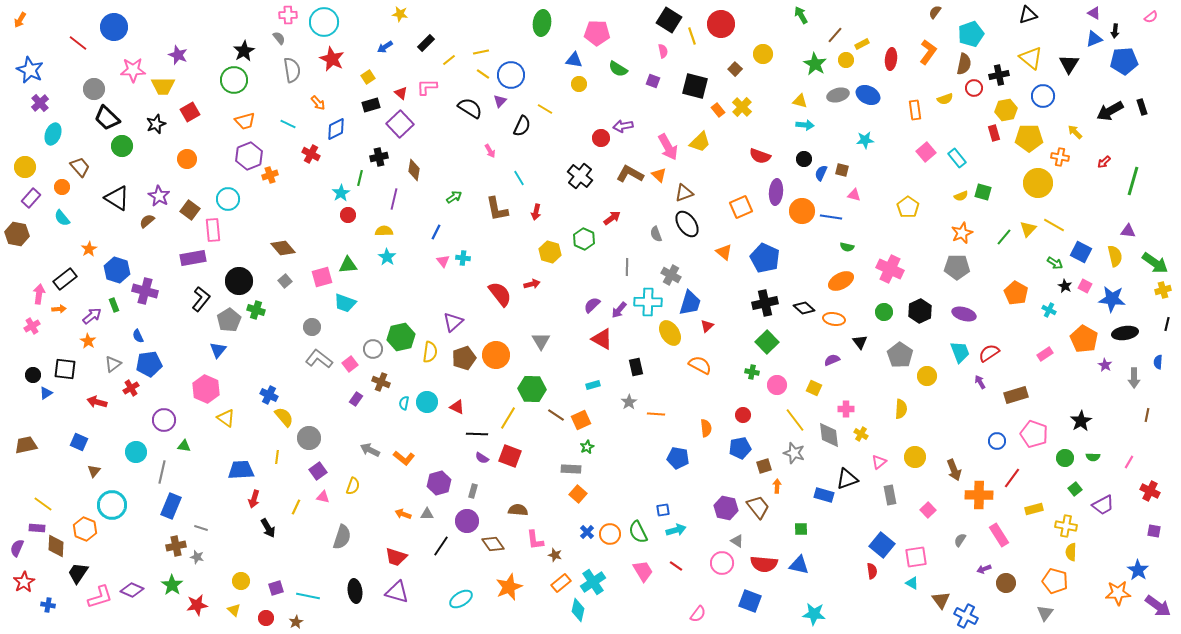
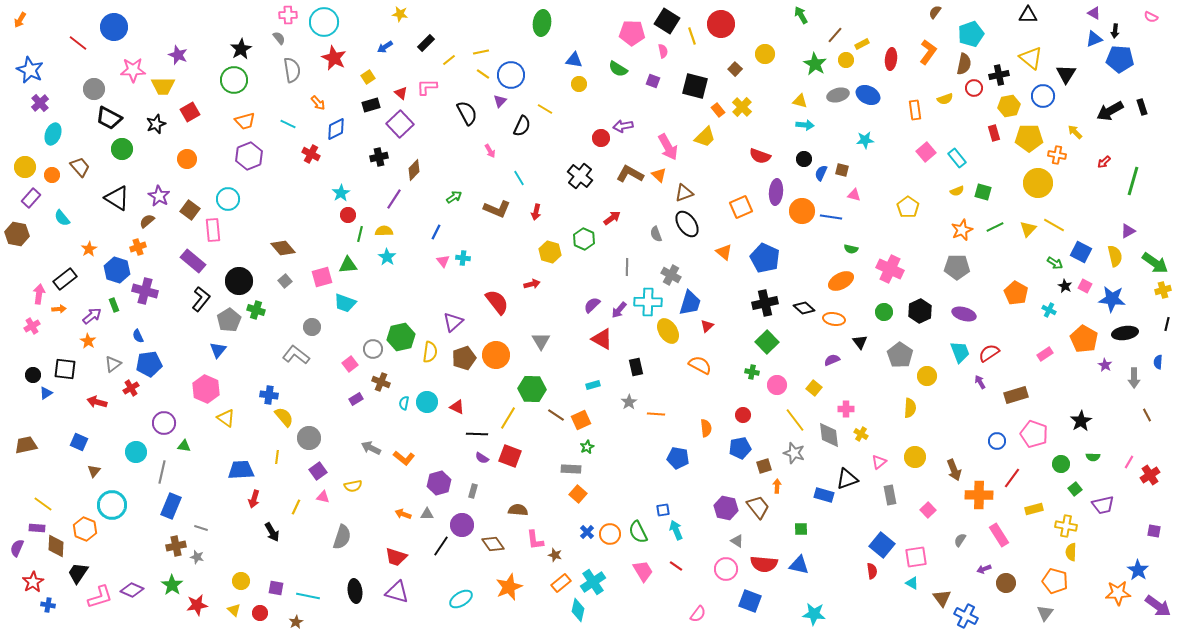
black triangle at (1028, 15): rotated 18 degrees clockwise
pink semicircle at (1151, 17): rotated 64 degrees clockwise
black square at (669, 20): moved 2 px left, 1 px down
pink pentagon at (597, 33): moved 35 px right
black star at (244, 51): moved 3 px left, 2 px up
yellow circle at (763, 54): moved 2 px right
red star at (332, 59): moved 2 px right, 1 px up
blue pentagon at (1124, 61): moved 4 px left, 2 px up; rotated 8 degrees clockwise
black triangle at (1069, 64): moved 3 px left, 10 px down
black semicircle at (470, 108): moved 3 px left, 5 px down; rotated 30 degrees clockwise
yellow hexagon at (1006, 110): moved 3 px right, 4 px up
black trapezoid at (107, 118): moved 2 px right; rotated 16 degrees counterclockwise
yellow trapezoid at (700, 142): moved 5 px right, 5 px up
green circle at (122, 146): moved 3 px down
orange cross at (1060, 157): moved 3 px left, 2 px up
brown diamond at (414, 170): rotated 35 degrees clockwise
orange cross at (270, 175): moved 132 px left, 72 px down
green line at (360, 178): moved 56 px down
orange circle at (62, 187): moved 10 px left, 12 px up
yellow semicircle at (961, 196): moved 4 px left, 5 px up
purple line at (394, 199): rotated 20 degrees clockwise
brown L-shape at (497, 209): rotated 56 degrees counterclockwise
purple triangle at (1128, 231): rotated 35 degrees counterclockwise
orange star at (962, 233): moved 3 px up
green line at (1004, 237): moved 9 px left, 10 px up; rotated 24 degrees clockwise
green semicircle at (847, 247): moved 4 px right, 2 px down
purple rectangle at (193, 258): moved 3 px down; rotated 50 degrees clockwise
red semicircle at (500, 294): moved 3 px left, 8 px down
yellow ellipse at (670, 333): moved 2 px left, 2 px up
gray L-shape at (319, 359): moved 23 px left, 4 px up
yellow square at (814, 388): rotated 14 degrees clockwise
blue cross at (269, 395): rotated 18 degrees counterclockwise
purple rectangle at (356, 399): rotated 24 degrees clockwise
yellow semicircle at (901, 409): moved 9 px right, 1 px up
brown line at (1147, 415): rotated 40 degrees counterclockwise
purple circle at (164, 420): moved 3 px down
gray arrow at (370, 450): moved 1 px right, 2 px up
green circle at (1065, 458): moved 4 px left, 6 px down
yellow semicircle at (353, 486): rotated 60 degrees clockwise
red cross at (1150, 491): moved 16 px up; rotated 30 degrees clockwise
purple trapezoid at (1103, 505): rotated 15 degrees clockwise
purple circle at (467, 521): moved 5 px left, 4 px down
black arrow at (268, 528): moved 4 px right, 4 px down
cyan arrow at (676, 530): rotated 96 degrees counterclockwise
pink circle at (722, 563): moved 4 px right, 6 px down
red star at (24, 582): moved 9 px right
purple square at (276, 588): rotated 28 degrees clockwise
brown triangle at (941, 600): moved 1 px right, 2 px up
red circle at (266, 618): moved 6 px left, 5 px up
